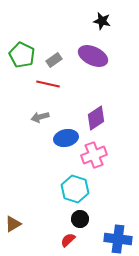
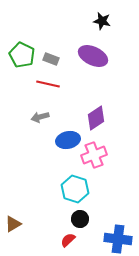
gray rectangle: moved 3 px left, 1 px up; rotated 56 degrees clockwise
blue ellipse: moved 2 px right, 2 px down
